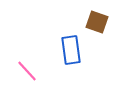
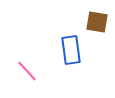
brown square: rotated 10 degrees counterclockwise
